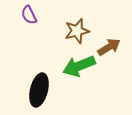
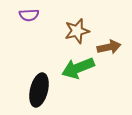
purple semicircle: rotated 66 degrees counterclockwise
brown arrow: rotated 20 degrees clockwise
green arrow: moved 1 px left, 2 px down
